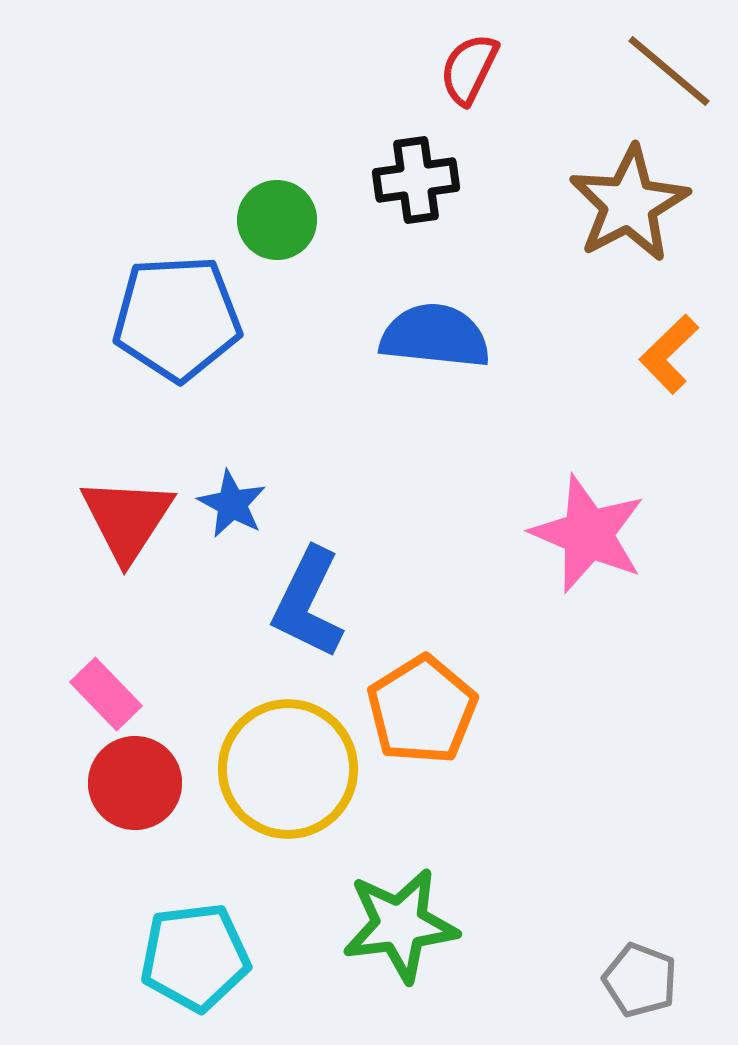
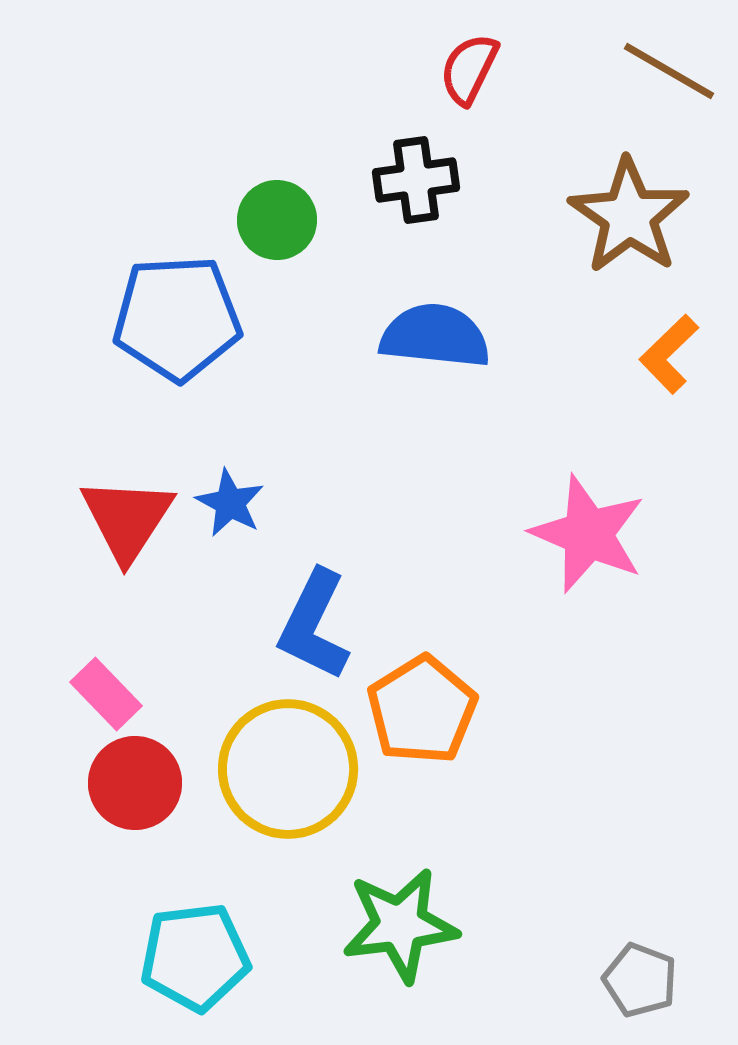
brown line: rotated 10 degrees counterclockwise
brown star: moved 12 px down; rotated 9 degrees counterclockwise
blue star: moved 2 px left, 1 px up
blue L-shape: moved 6 px right, 22 px down
